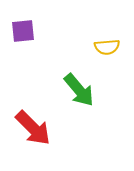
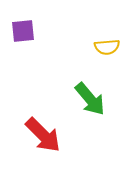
green arrow: moved 11 px right, 9 px down
red arrow: moved 10 px right, 7 px down
